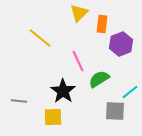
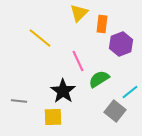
gray square: rotated 35 degrees clockwise
